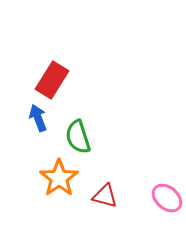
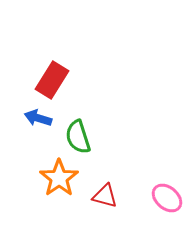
blue arrow: rotated 52 degrees counterclockwise
